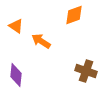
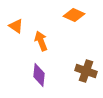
orange diamond: rotated 45 degrees clockwise
orange arrow: rotated 36 degrees clockwise
purple diamond: moved 23 px right
